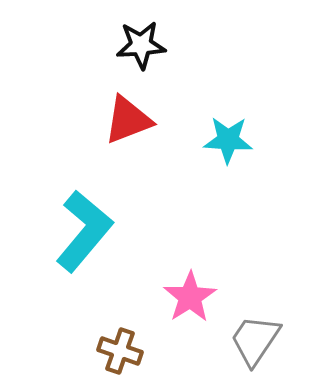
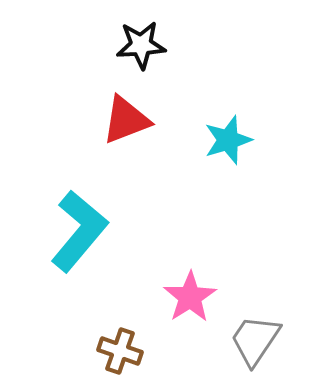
red triangle: moved 2 px left
cyan star: rotated 21 degrees counterclockwise
cyan L-shape: moved 5 px left
